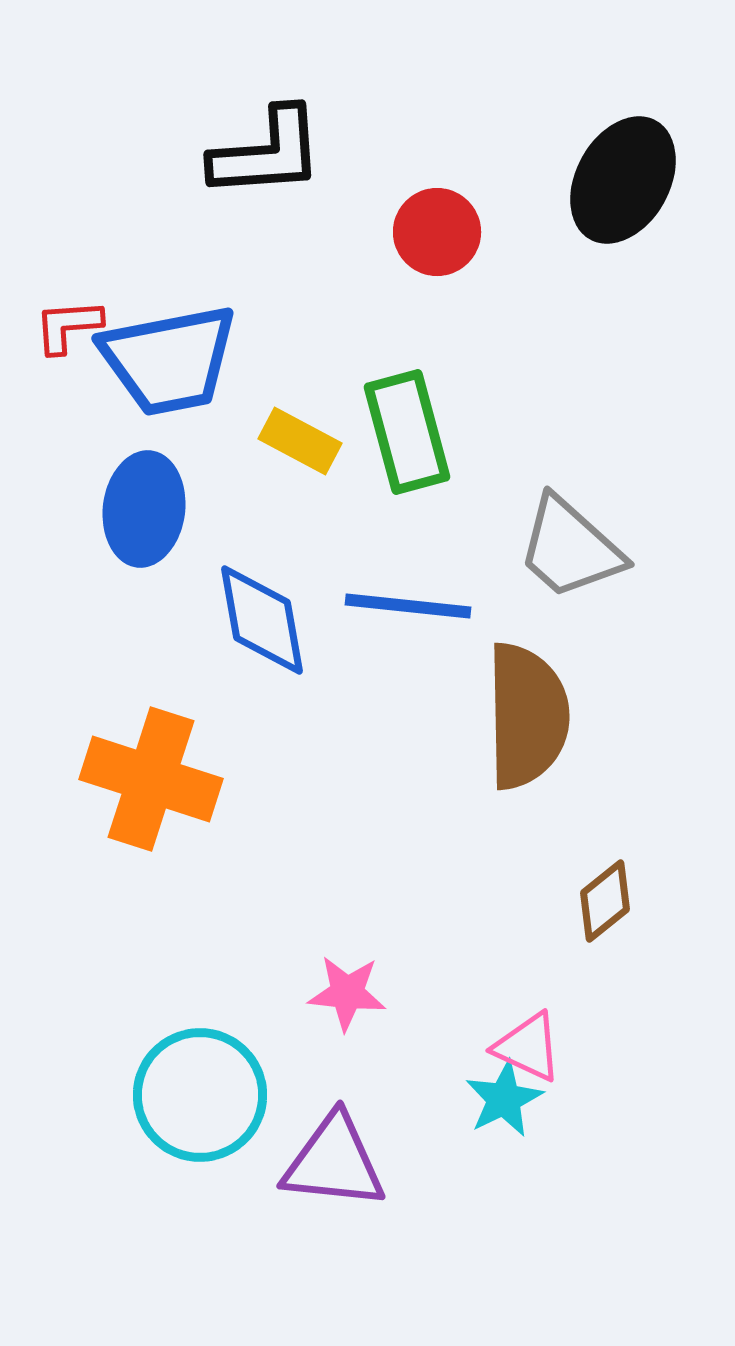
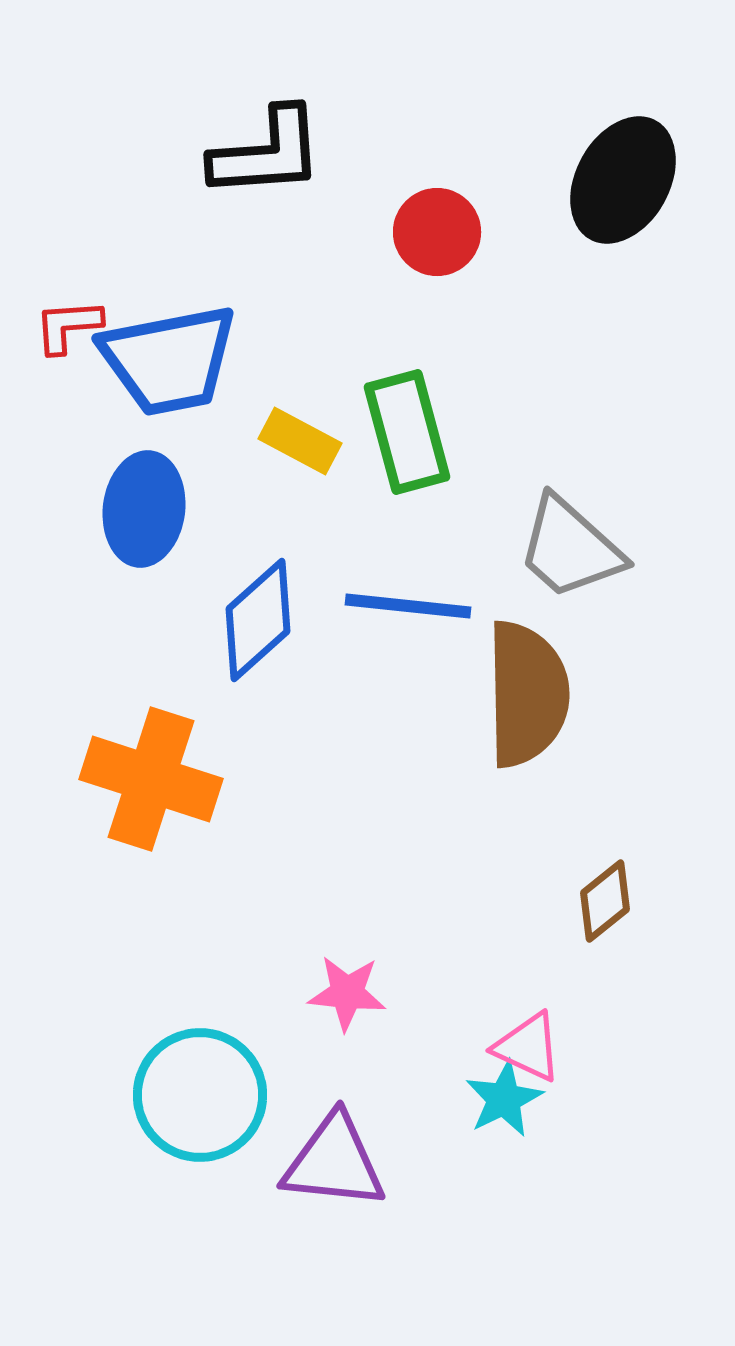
blue diamond: moved 4 px left; rotated 58 degrees clockwise
brown semicircle: moved 22 px up
